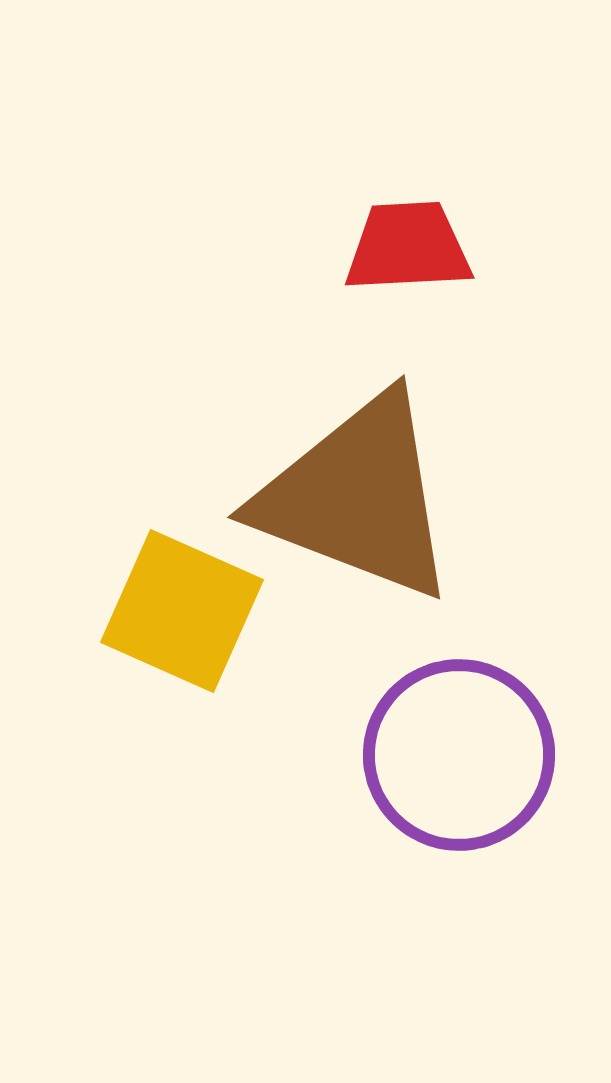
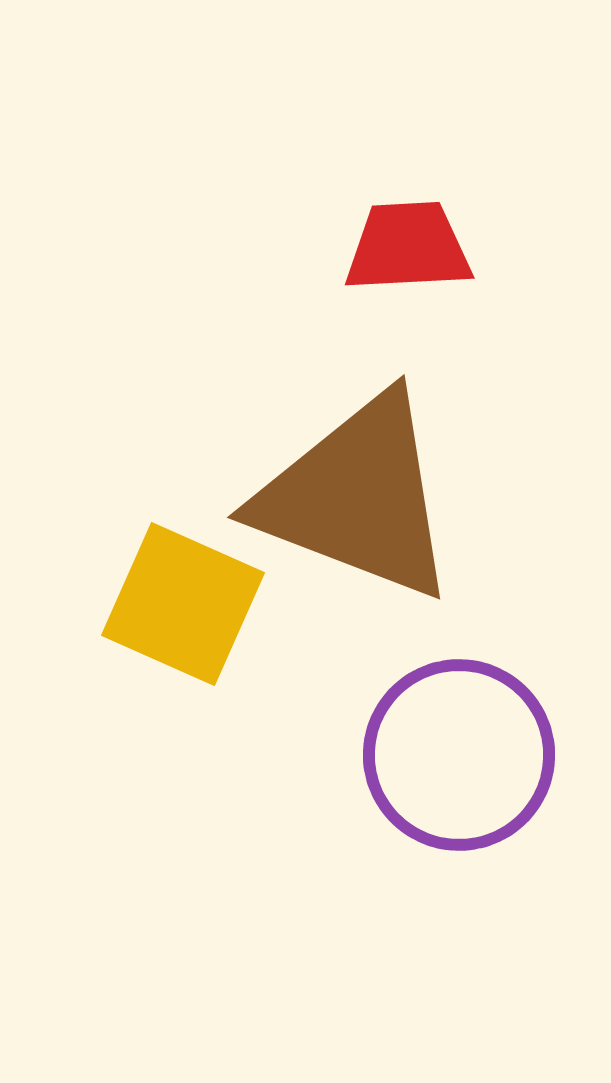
yellow square: moved 1 px right, 7 px up
